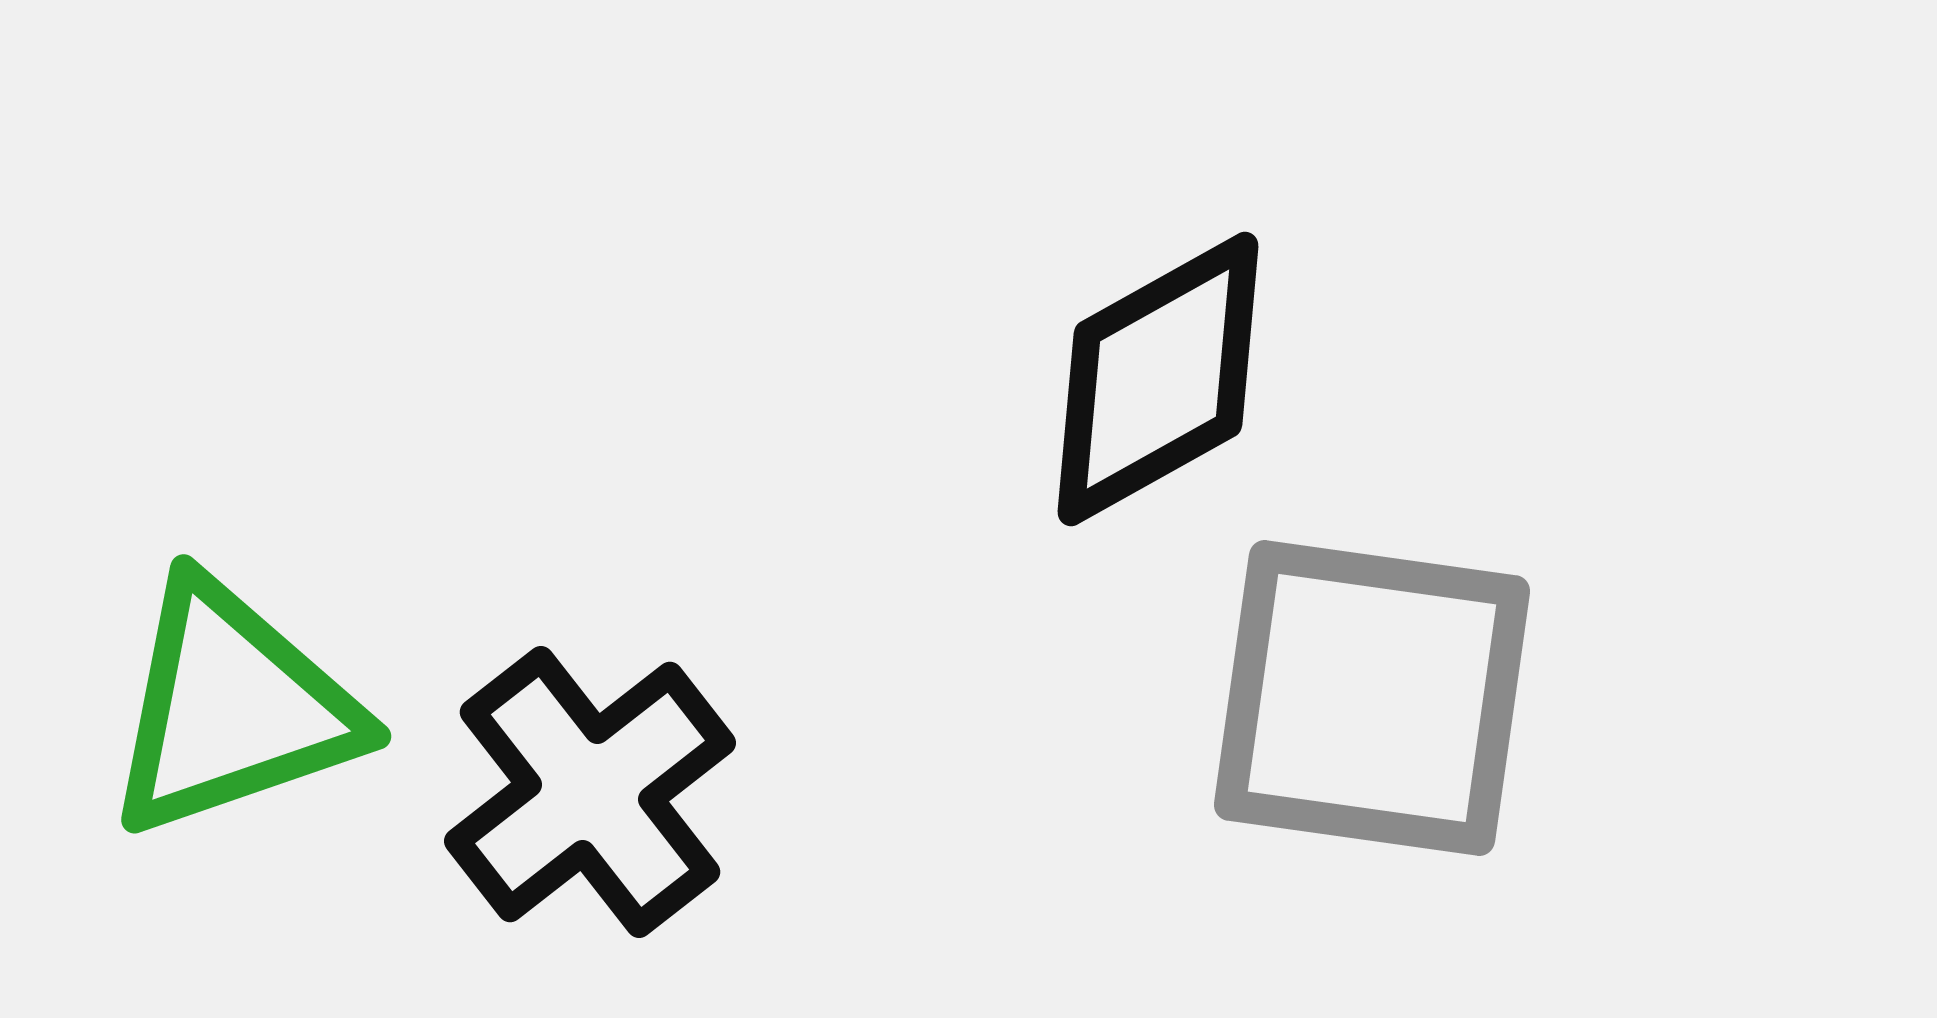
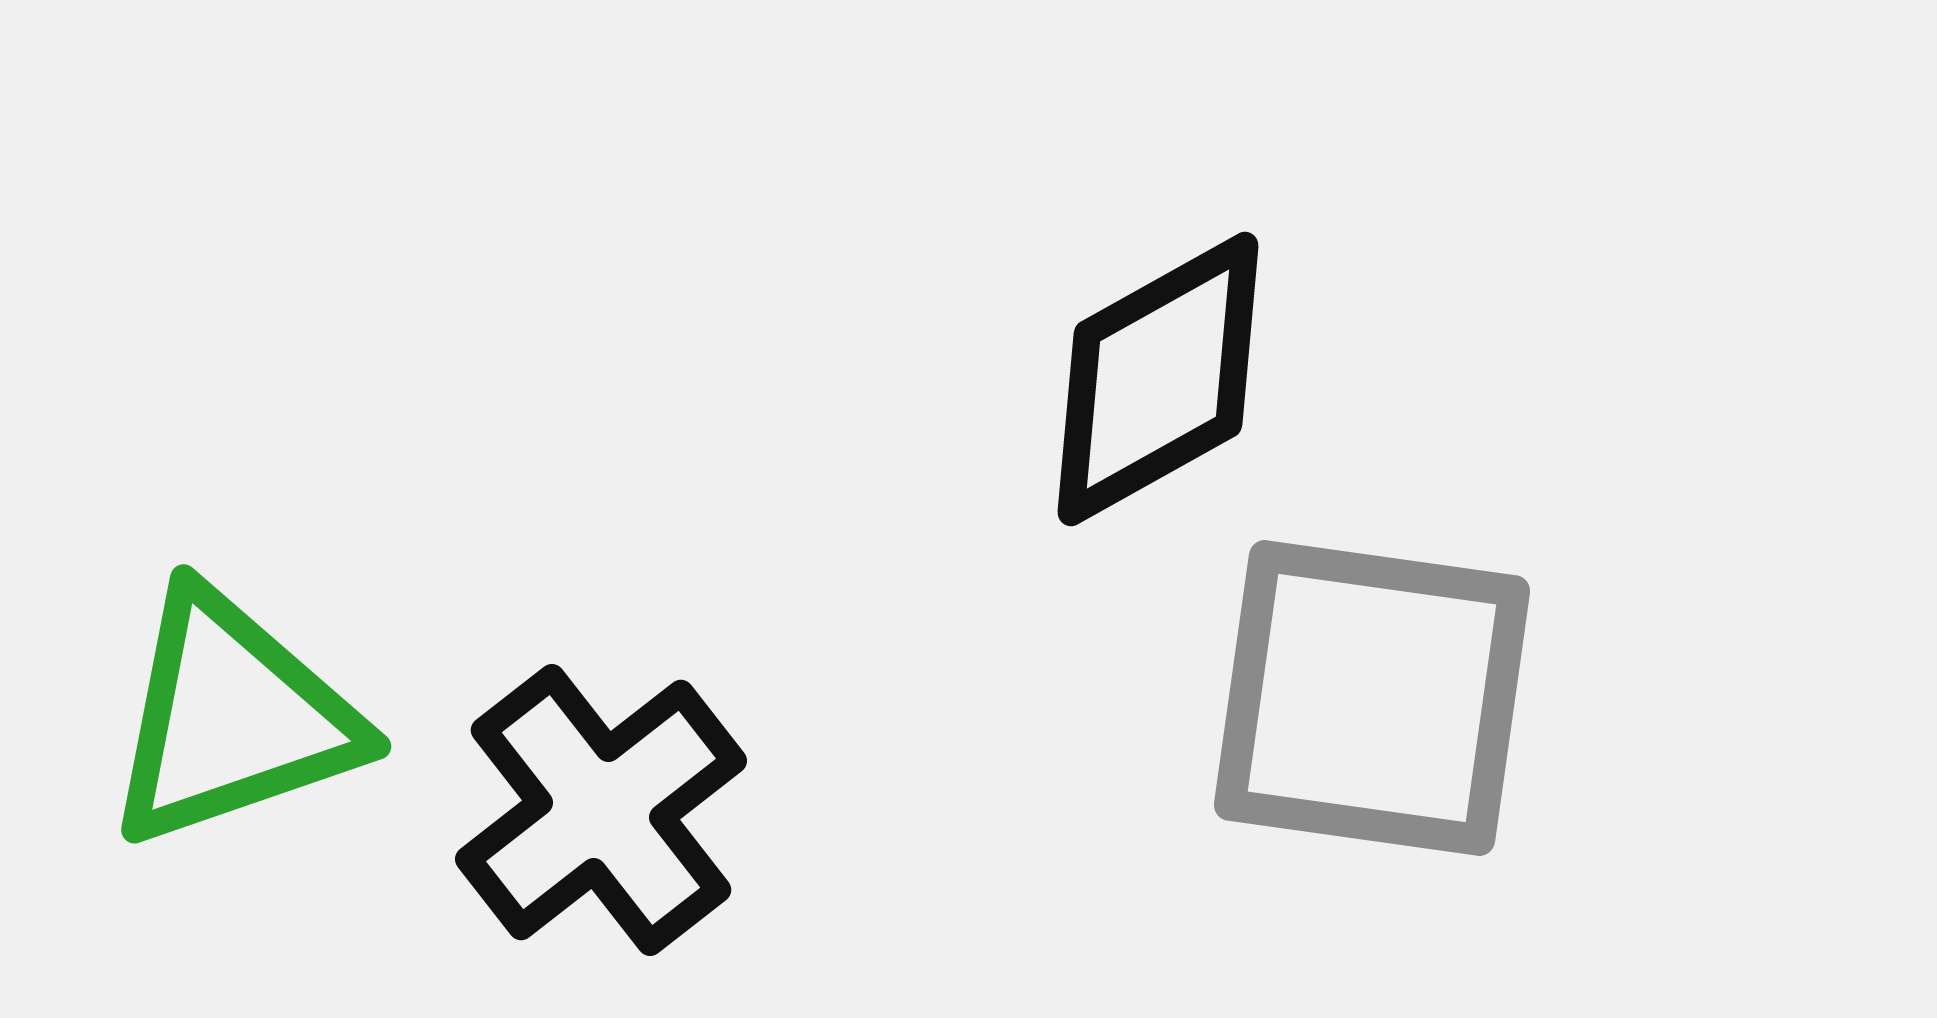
green triangle: moved 10 px down
black cross: moved 11 px right, 18 px down
